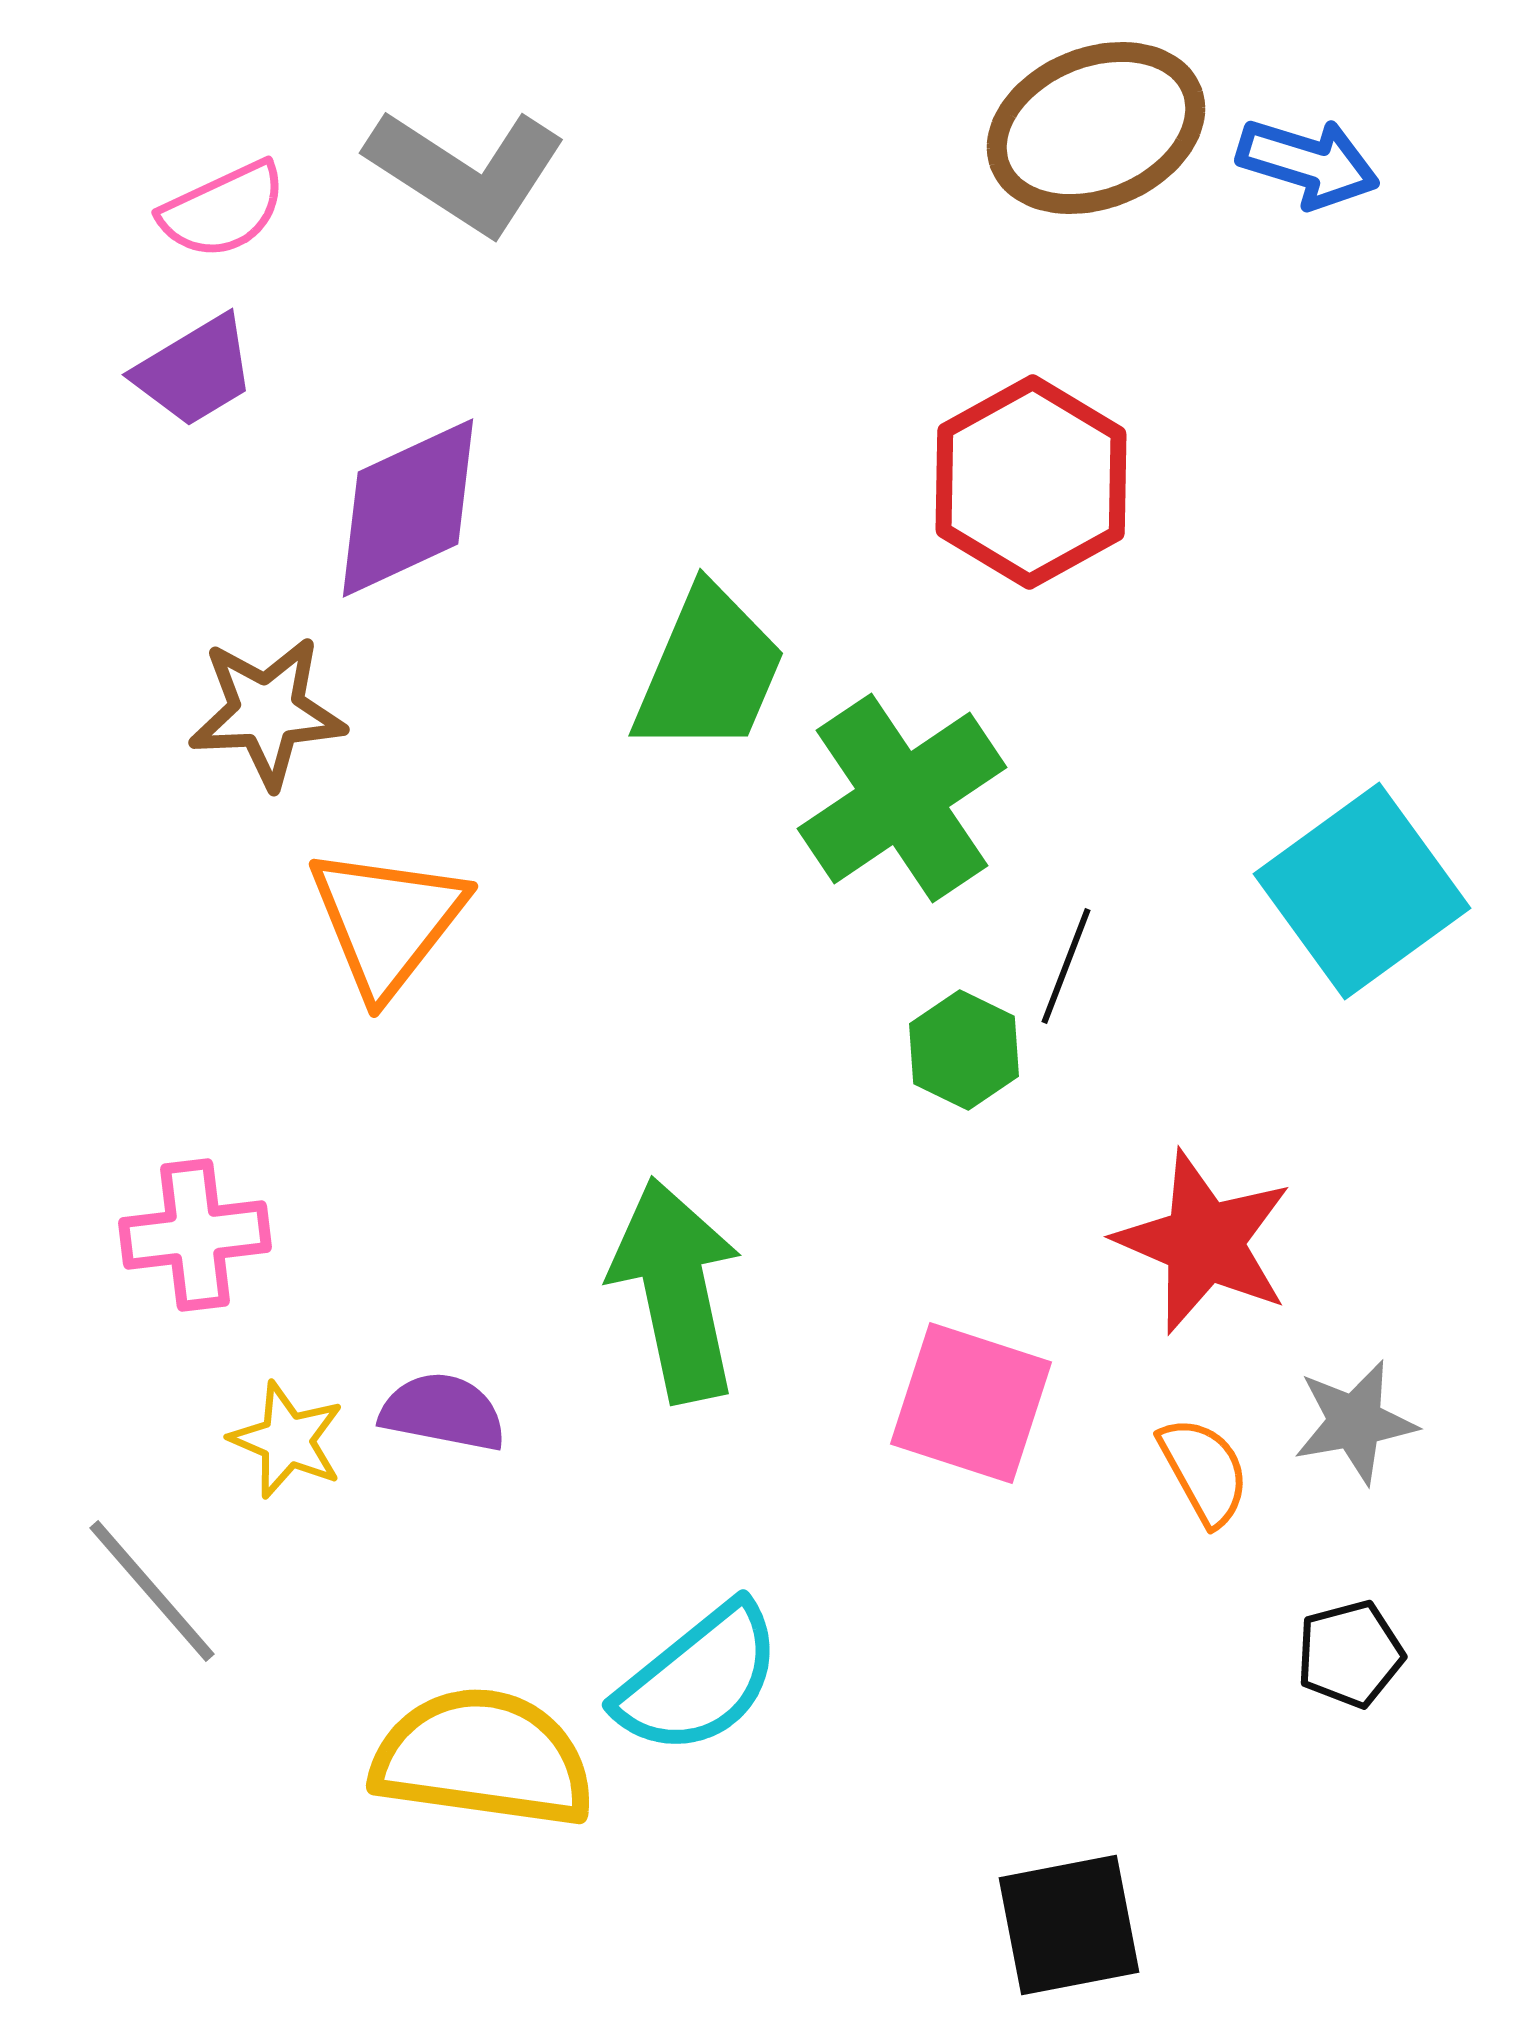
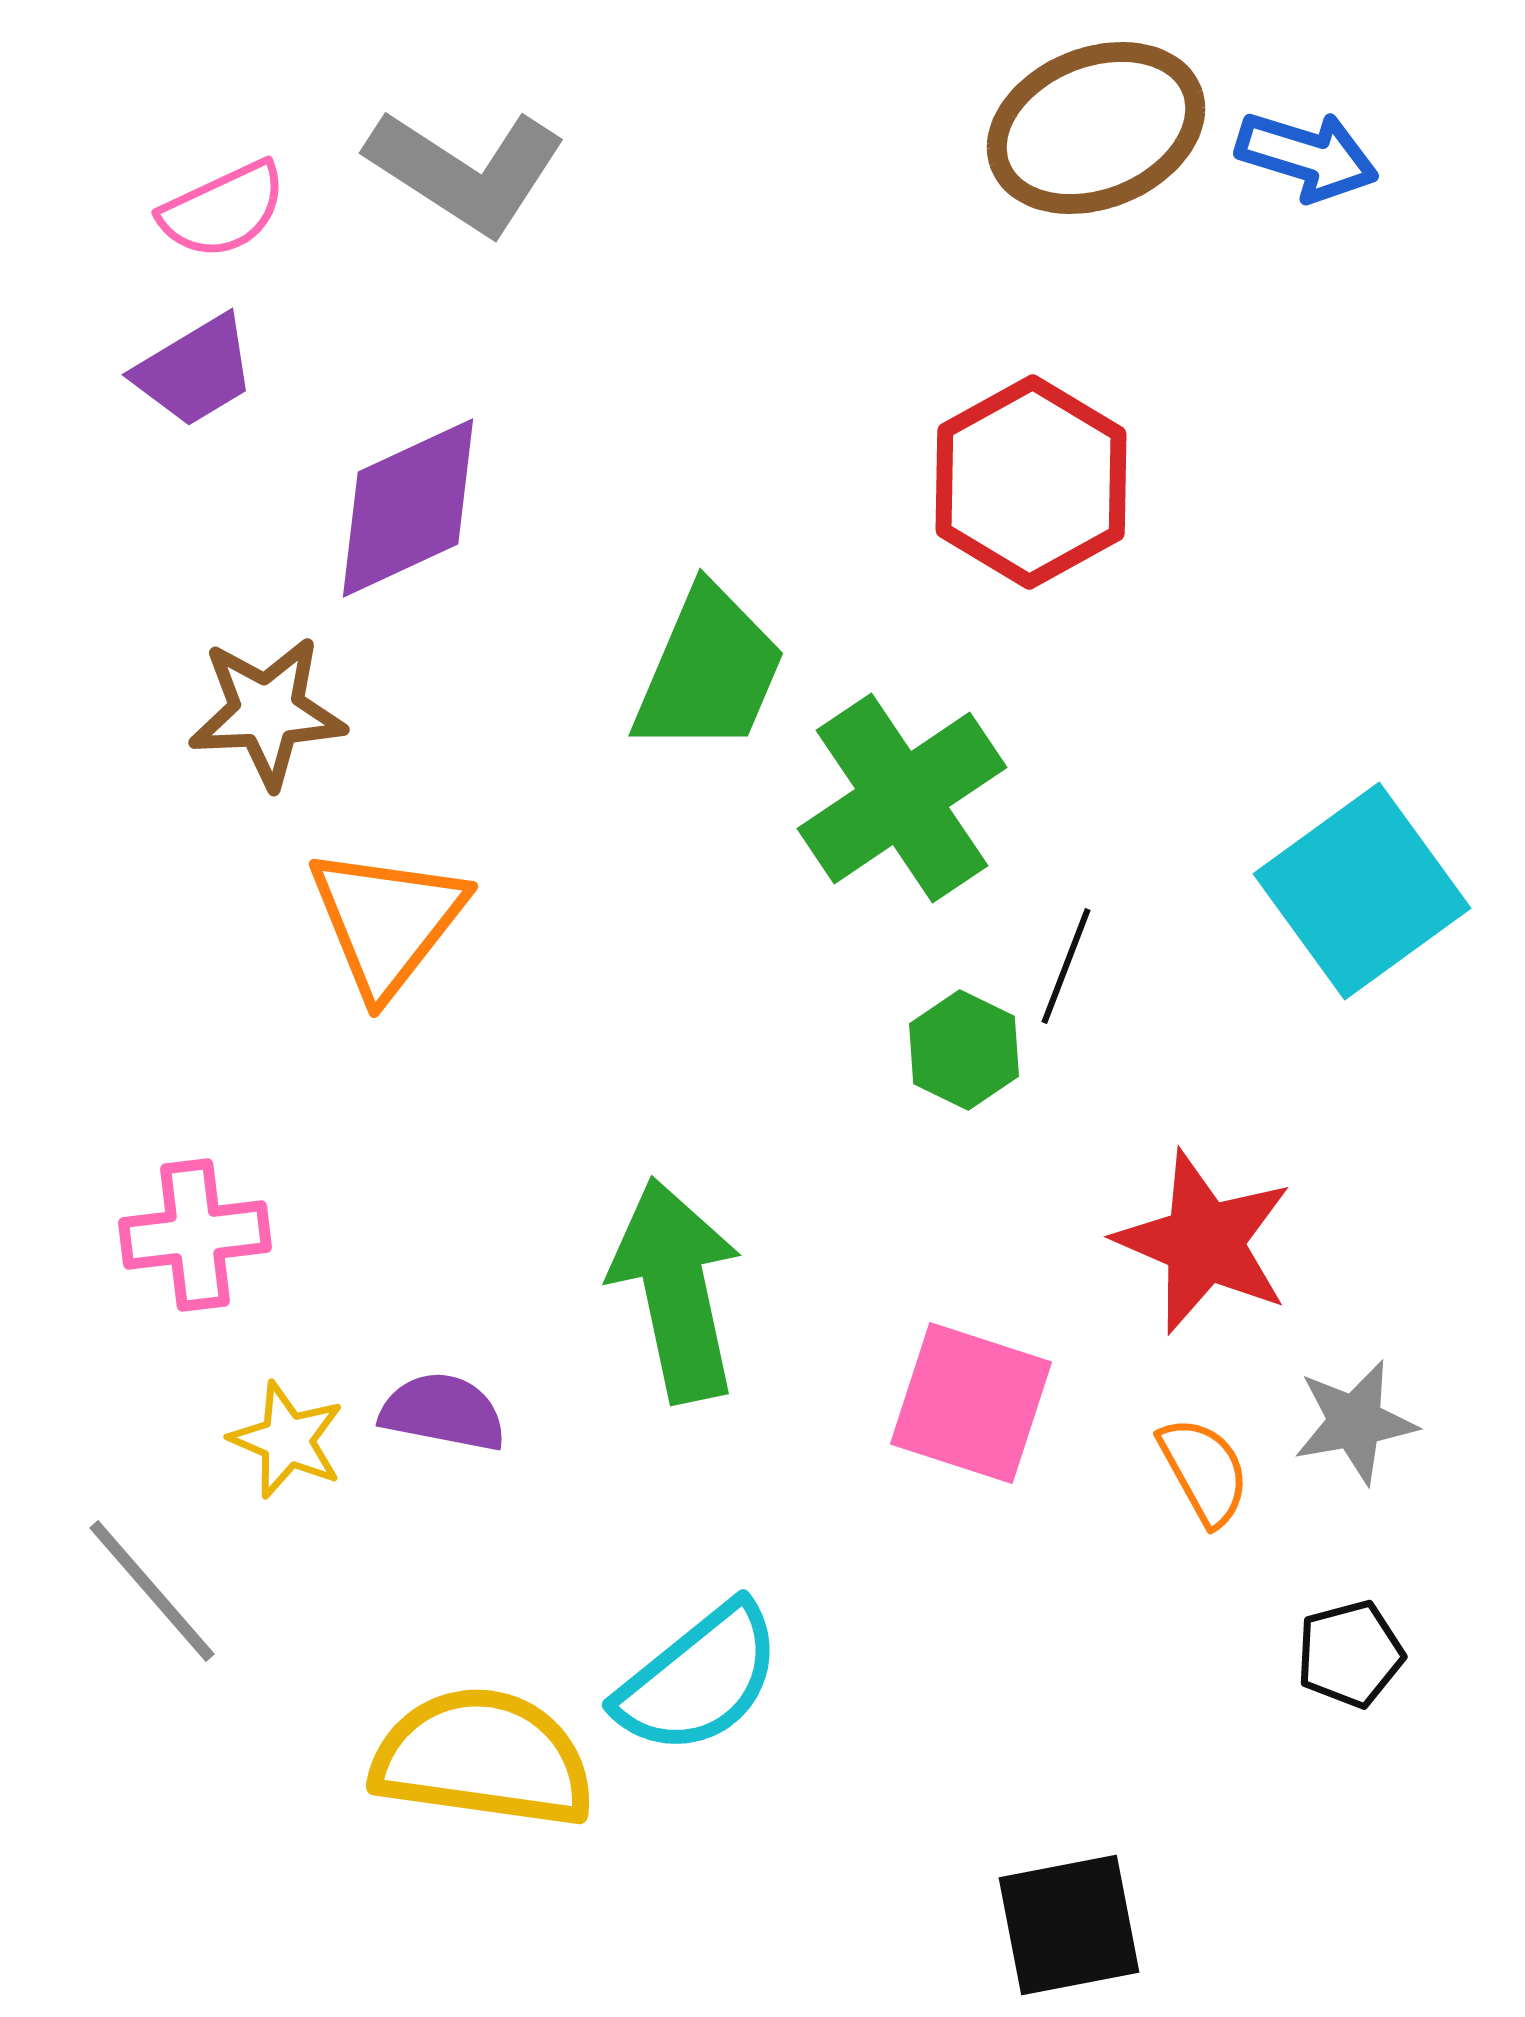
blue arrow: moved 1 px left, 7 px up
